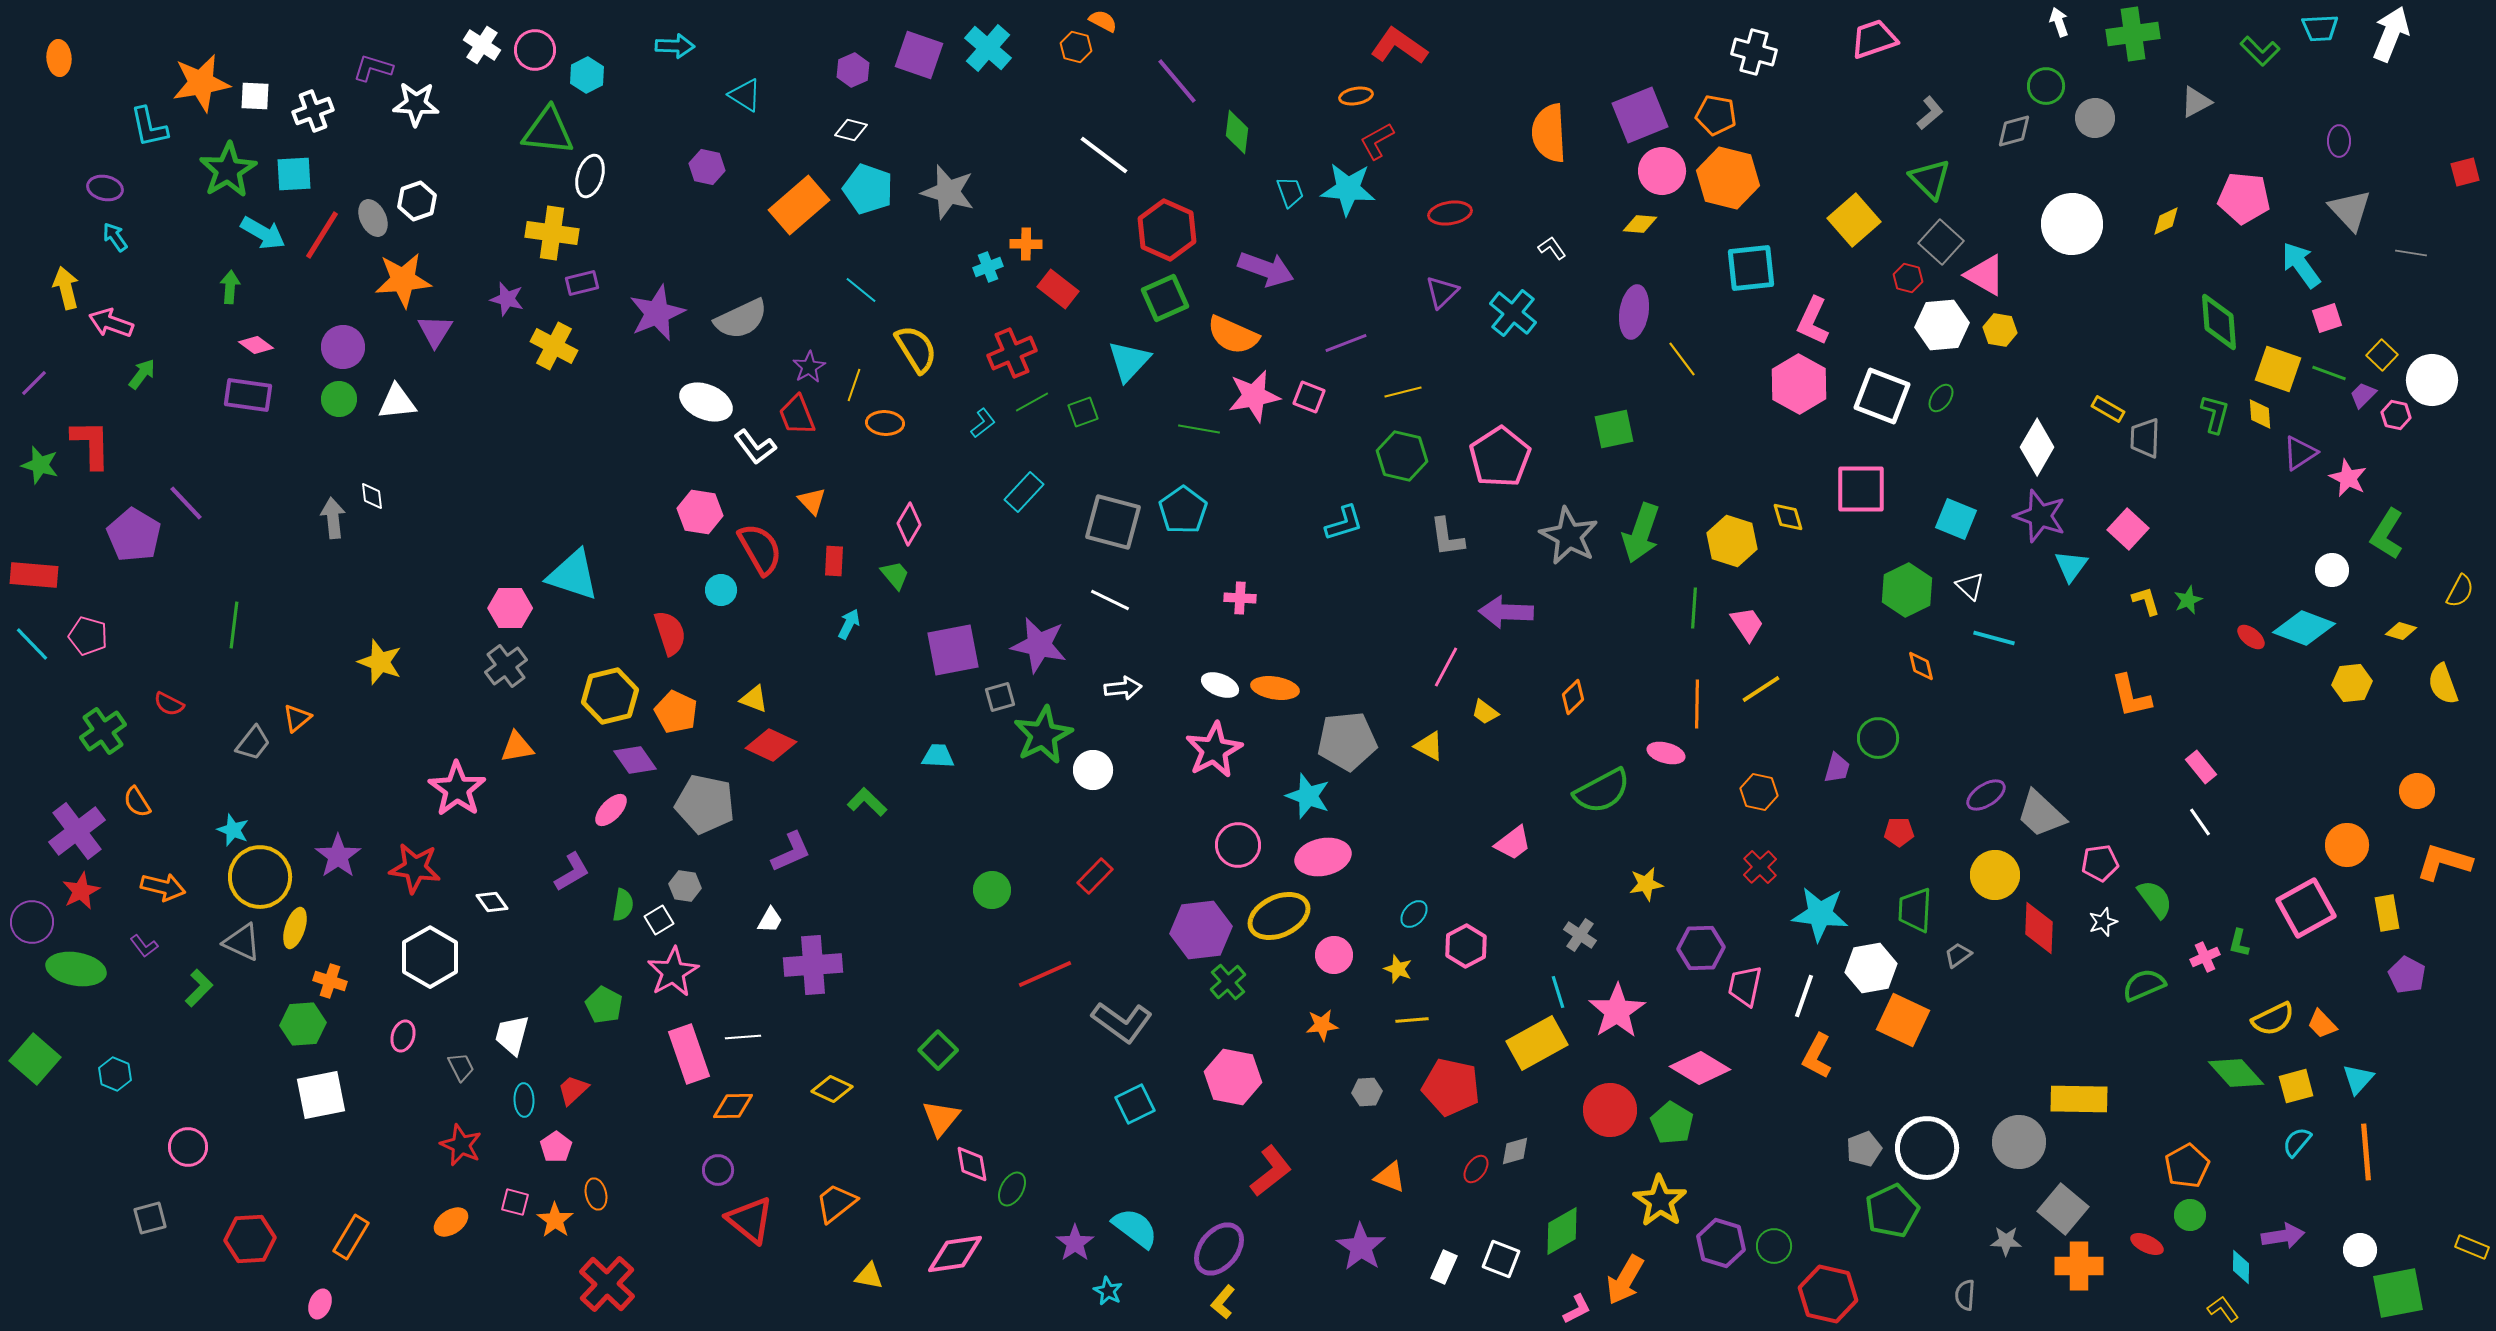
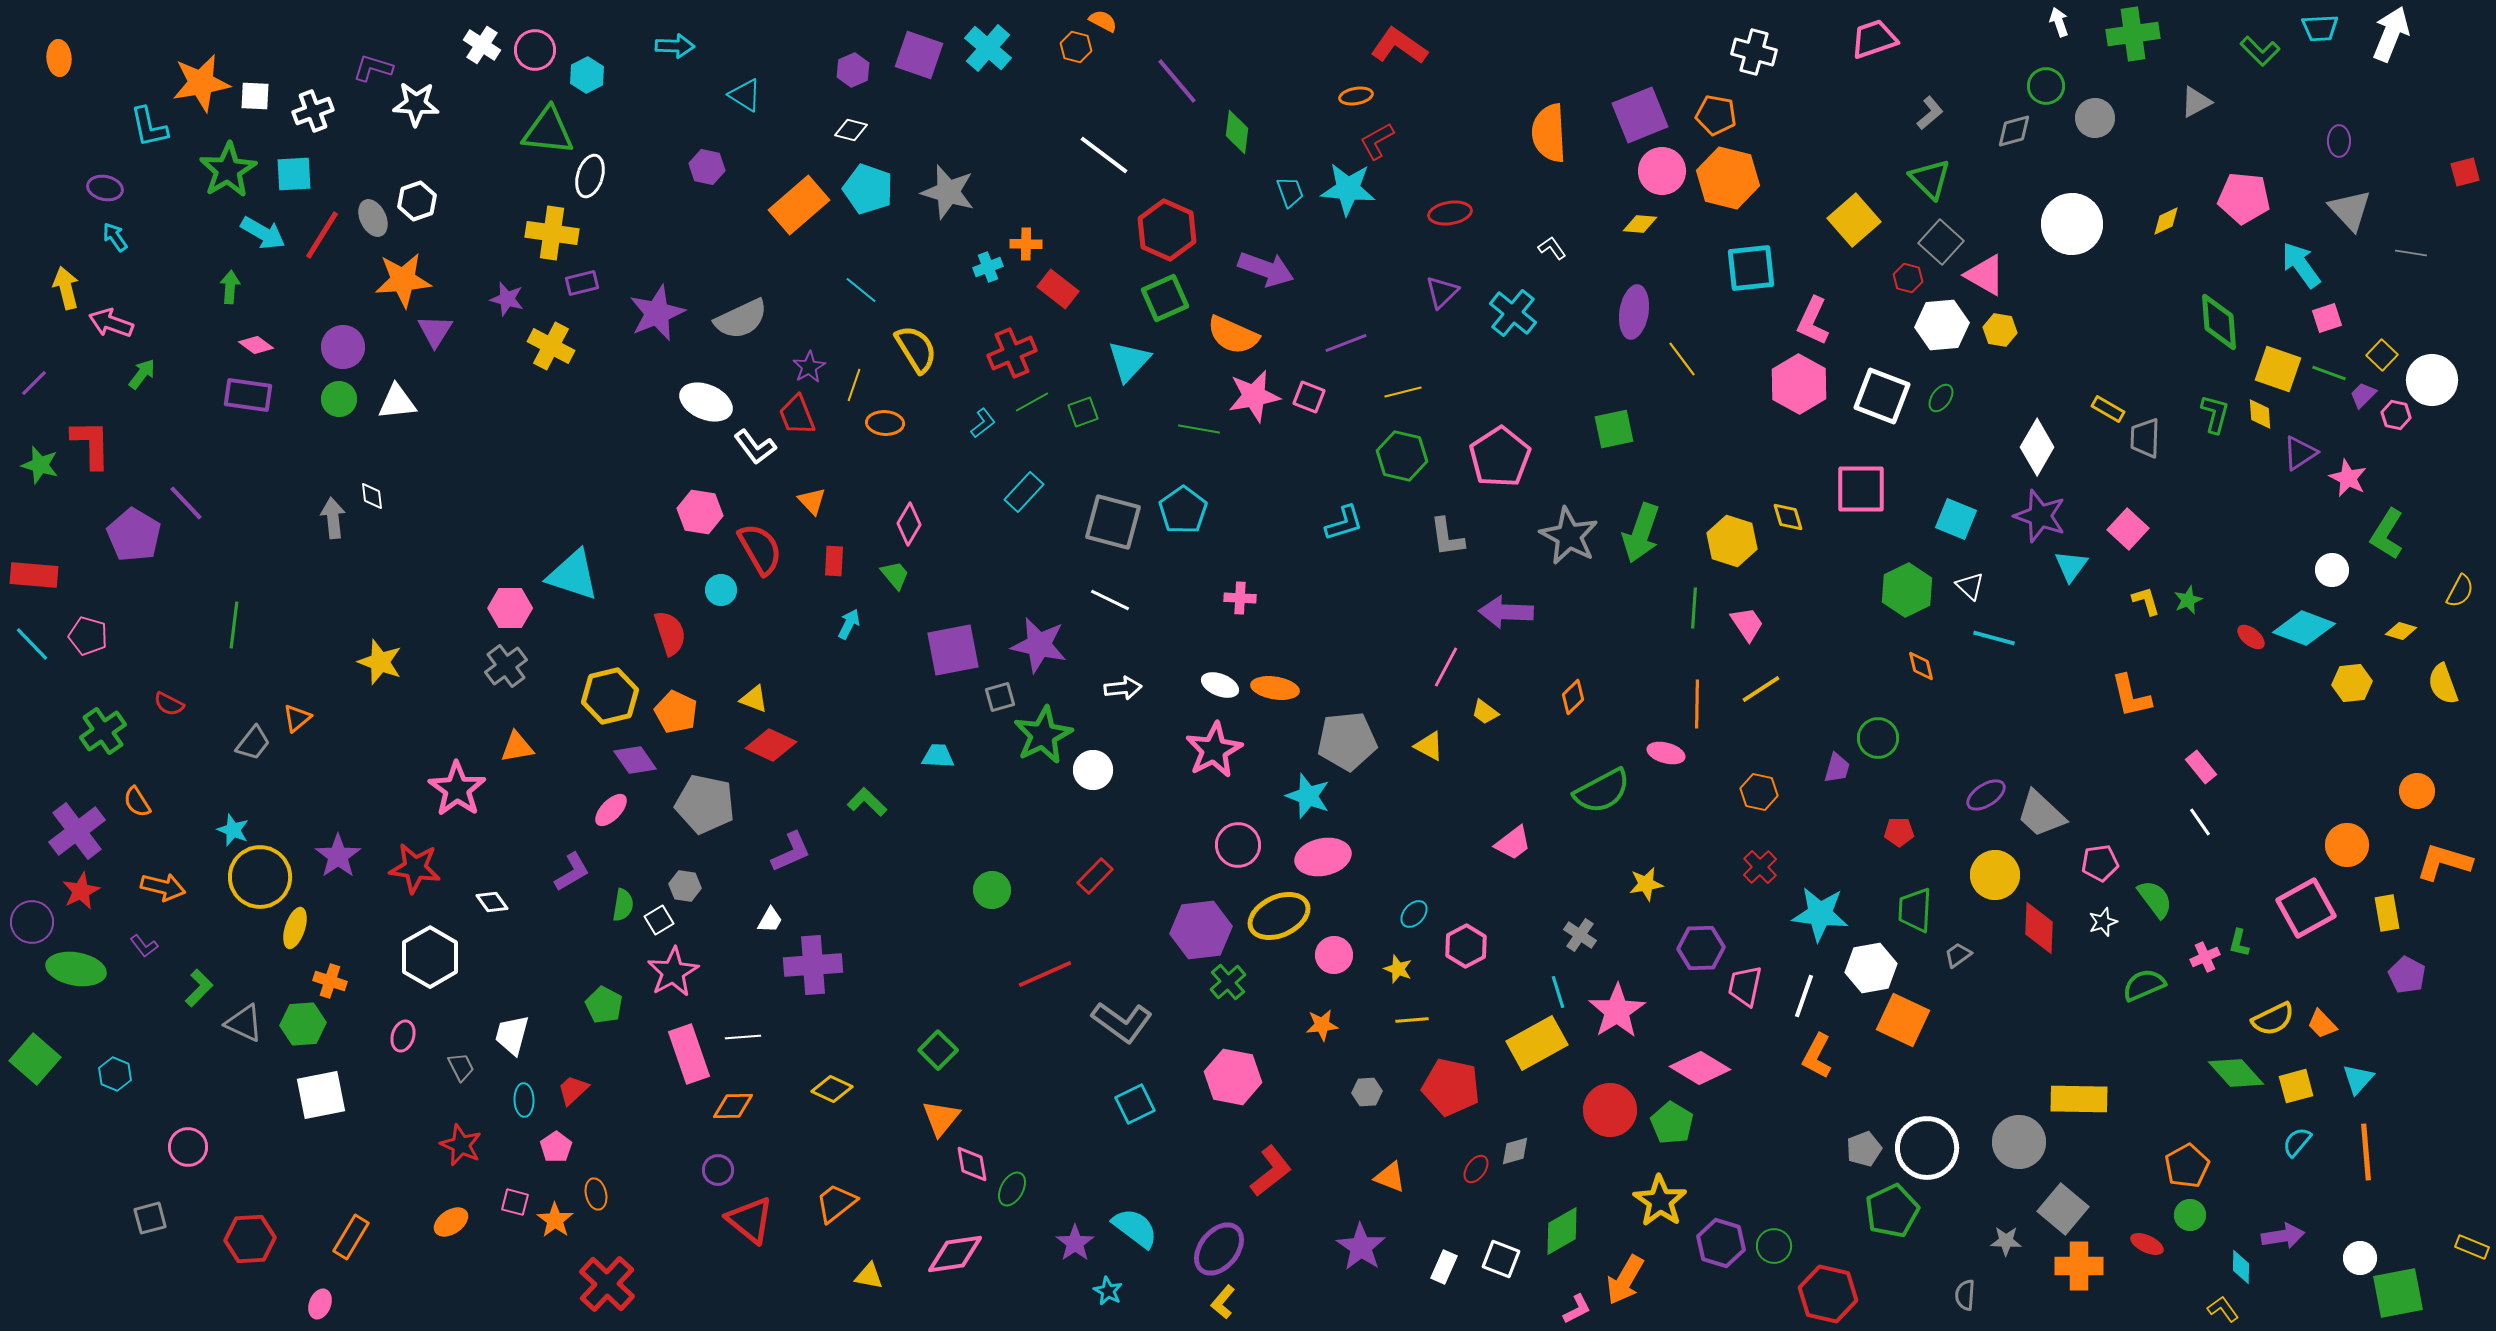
yellow cross at (554, 346): moved 3 px left
gray triangle at (242, 942): moved 2 px right, 81 px down
white circle at (2360, 1250): moved 8 px down
